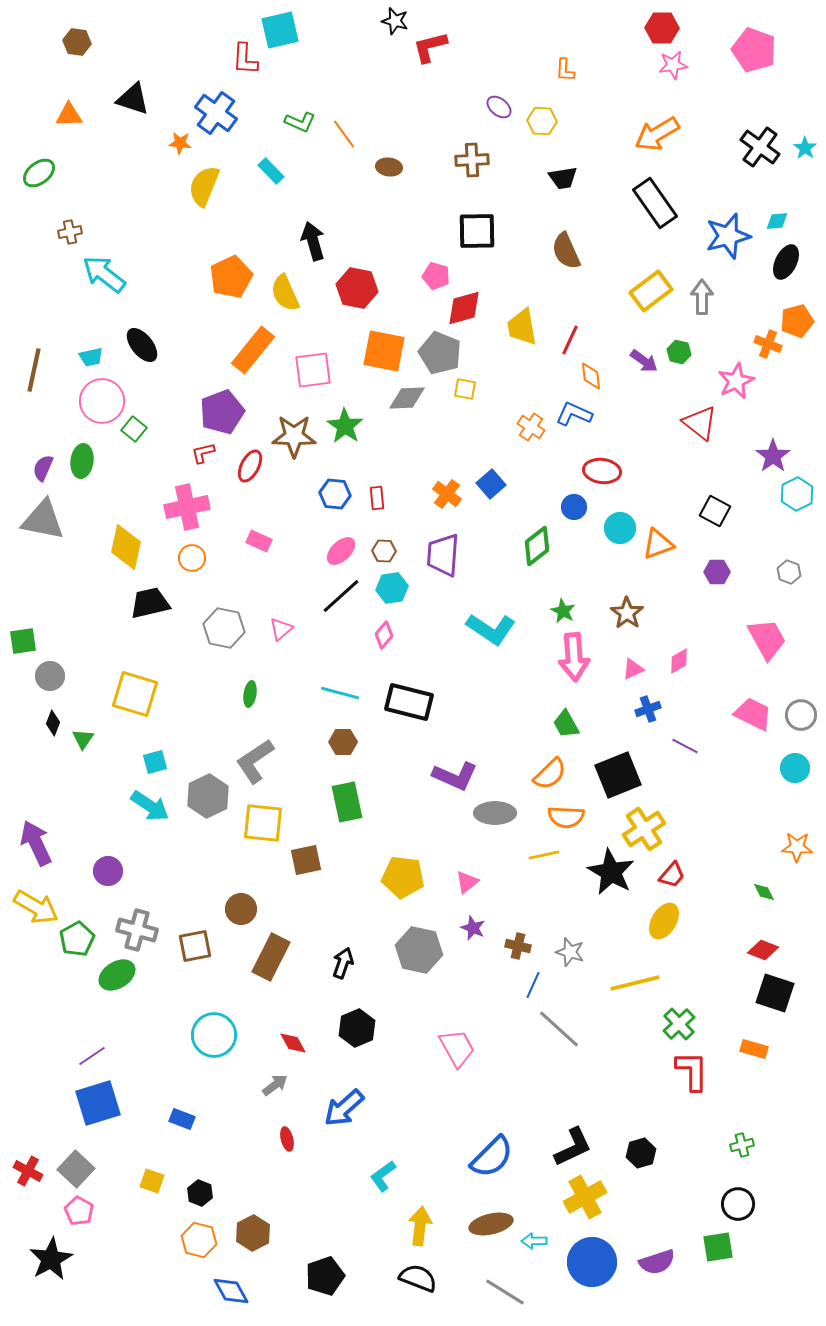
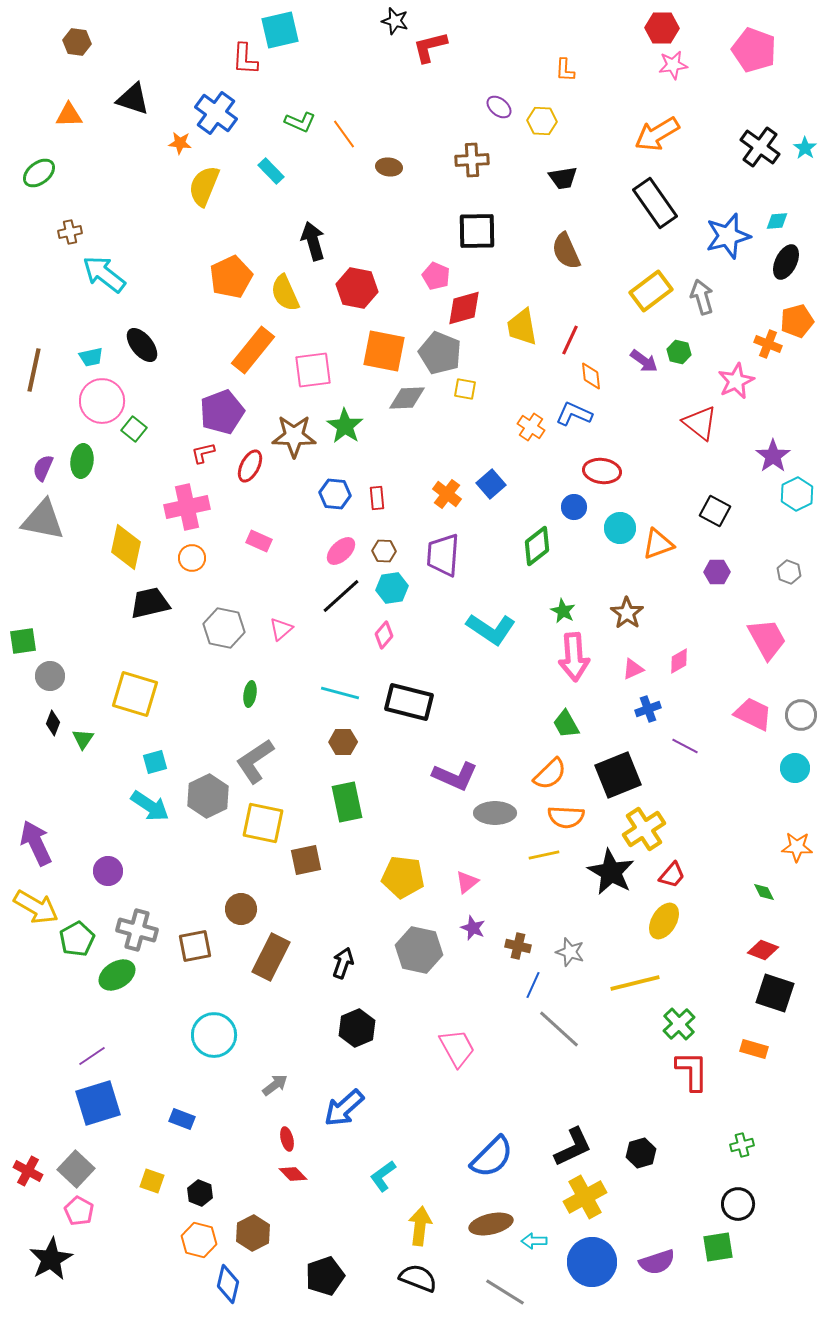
pink pentagon at (436, 276): rotated 8 degrees clockwise
gray arrow at (702, 297): rotated 16 degrees counterclockwise
yellow square at (263, 823): rotated 6 degrees clockwise
red diamond at (293, 1043): moved 131 px down; rotated 16 degrees counterclockwise
blue diamond at (231, 1291): moved 3 px left, 7 px up; rotated 42 degrees clockwise
